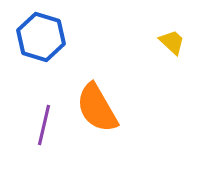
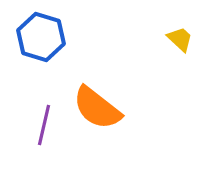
yellow trapezoid: moved 8 px right, 3 px up
orange semicircle: rotated 22 degrees counterclockwise
